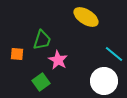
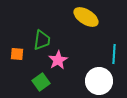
green trapezoid: rotated 10 degrees counterclockwise
cyan line: rotated 54 degrees clockwise
pink star: rotated 12 degrees clockwise
white circle: moved 5 px left
